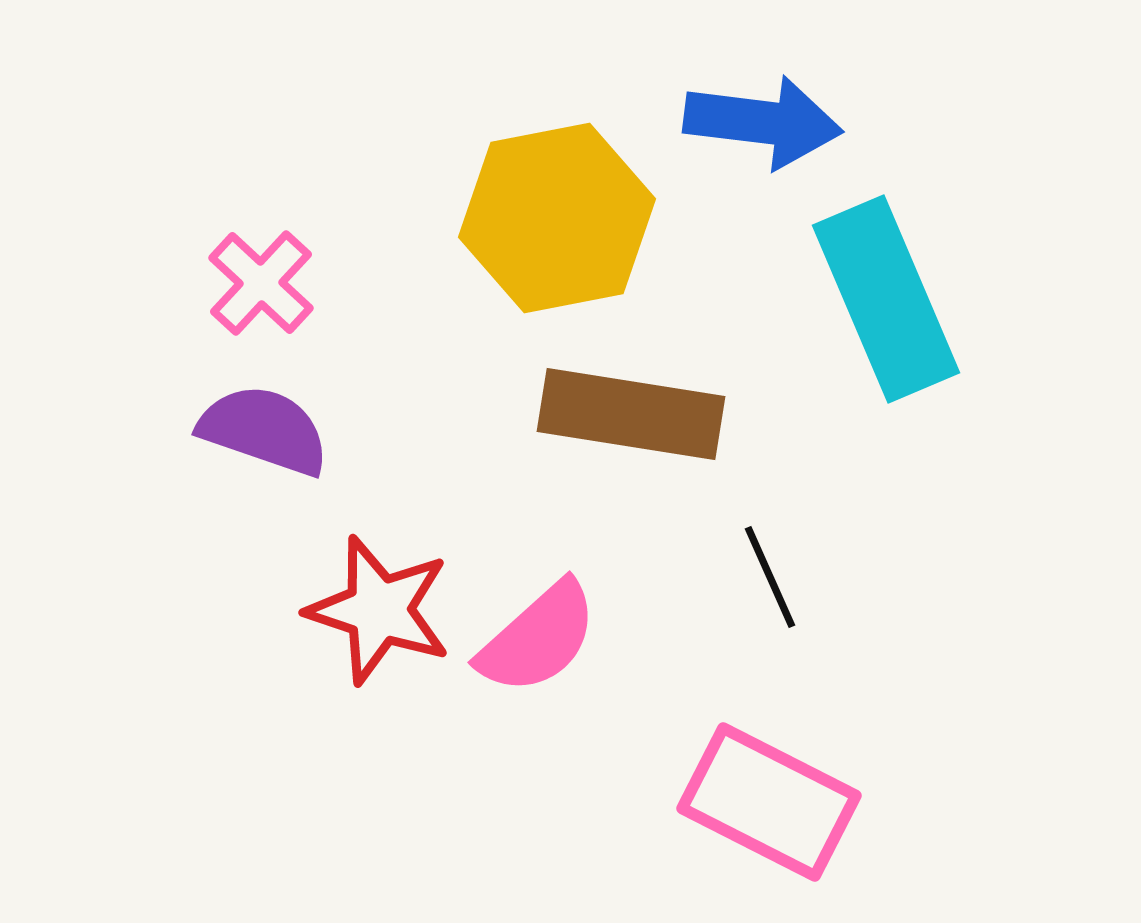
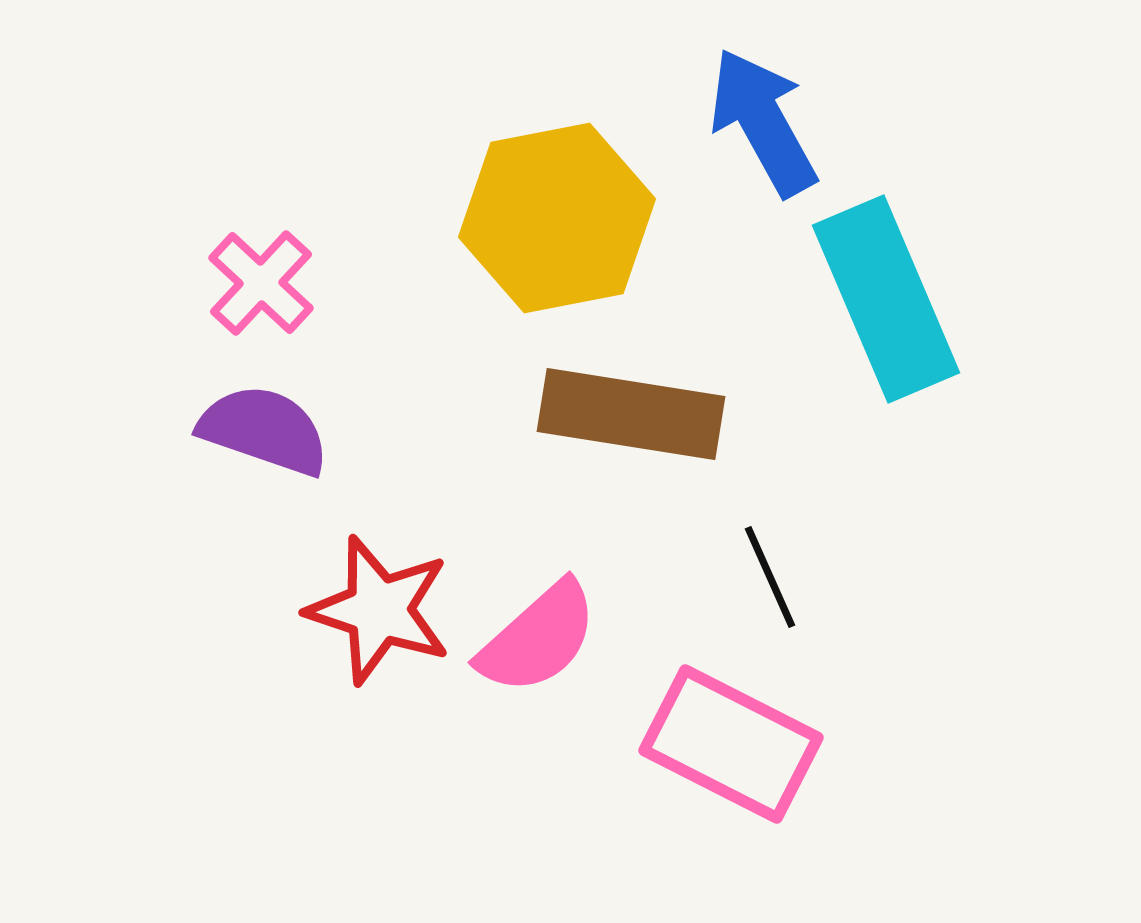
blue arrow: rotated 126 degrees counterclockwise
pink rectangle: moved 38 px left, 58 px up
